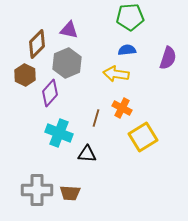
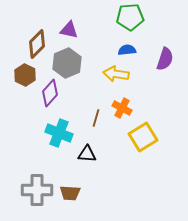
purple semicircle: moved 3 px left, 1 px down
